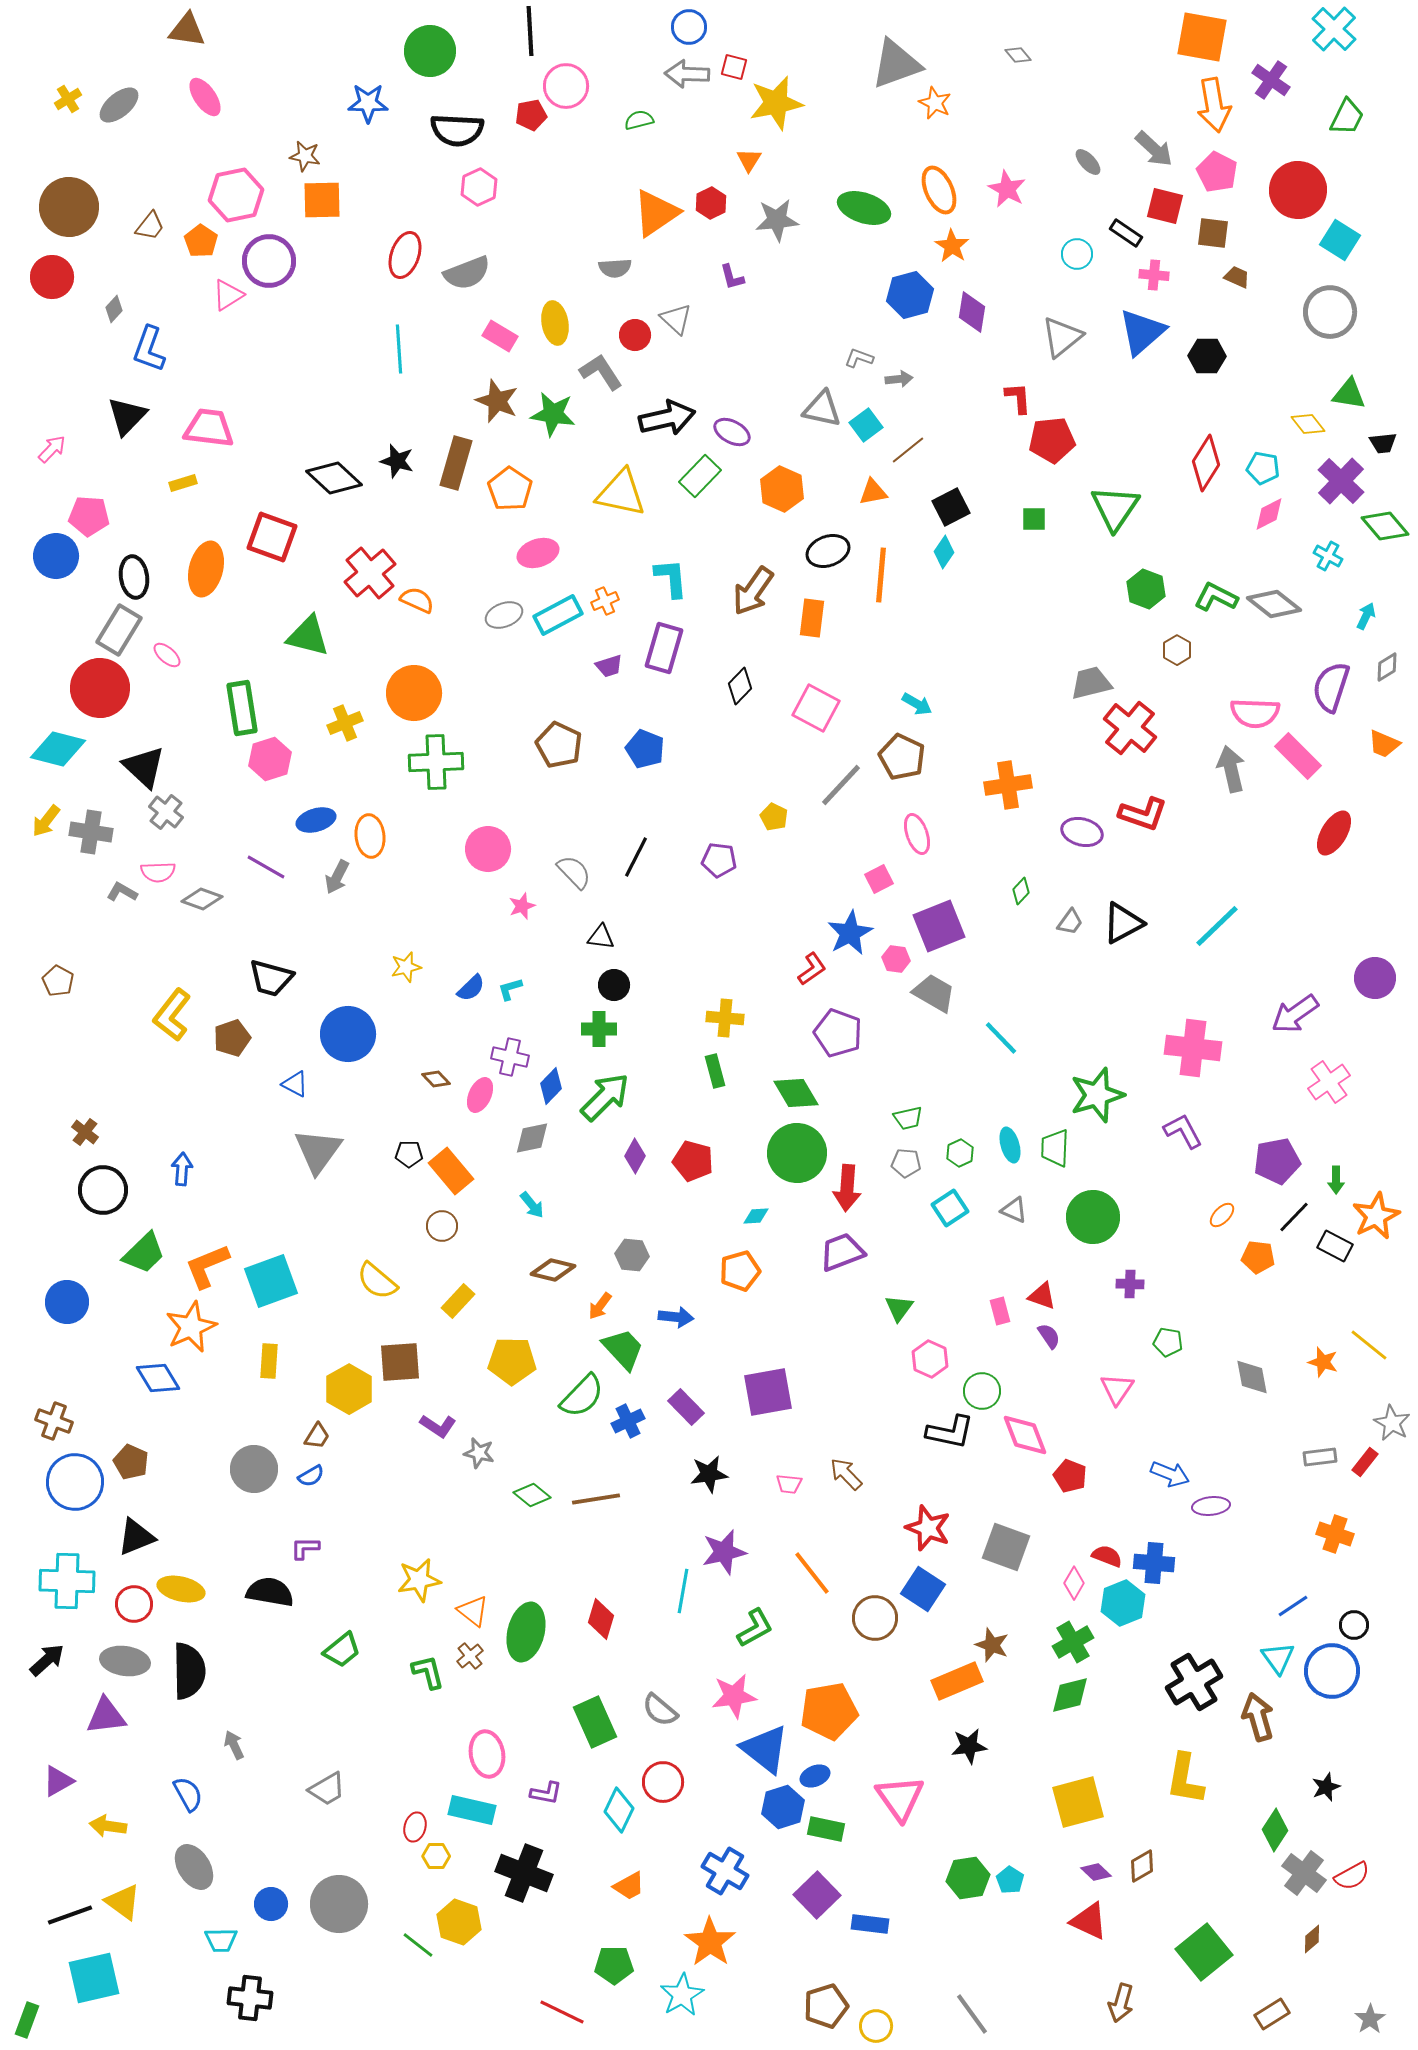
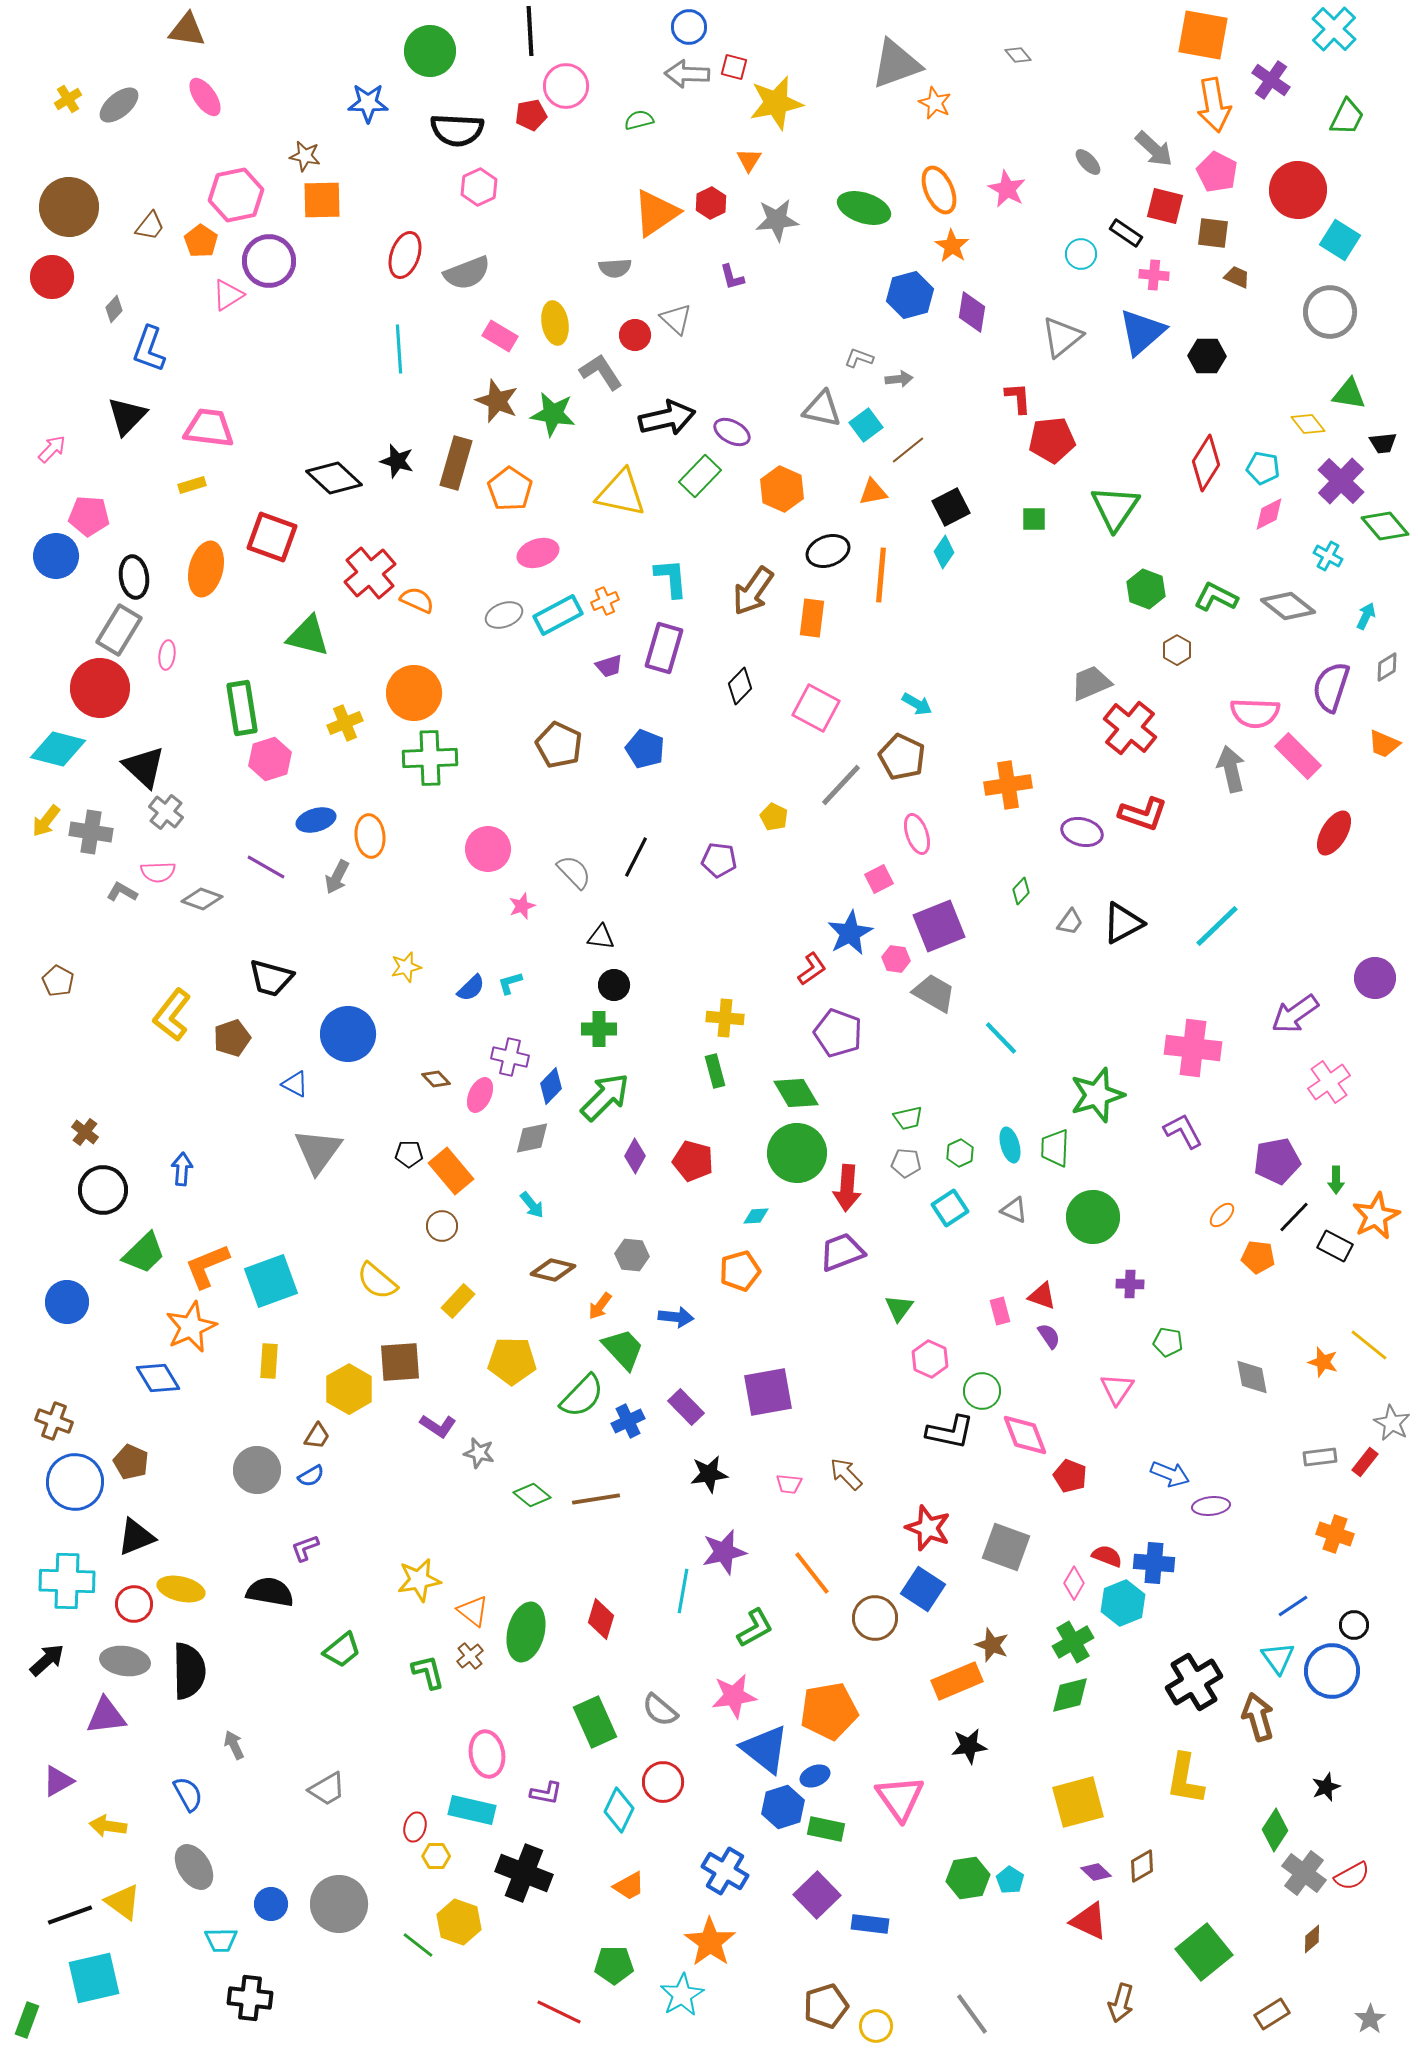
orange square at (1202, 37): moved 1 px right, 2 px up
cyan circle at (1077, 254): moved 4 px right
yellow rectangle at (183, 483): moved 9 px right, 2 px down
gray diamond at (1274, 604): moved 14 px right, 2 px down
pink ellipse at (167, 655): rotated 56 degrees clockwise
gray trapezoid at (1091, 683): rotated 9 degrees counterclockwise
green cross at (436, 762): moved 6 px left, 4 px up
cyan L-shape at (510, 989): moved 6 px up
gray circle at (254, 1469): moved 3 px right, 1 px down
purple L-shape at (305, 1548): rotated 20 degrees counterclockwise
red line at (562, 2012): moved 3 px left
